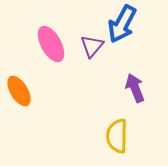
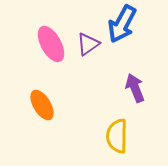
purple triangle: moved 4 px left, 2 px up; rotated 15 degrees clockwise
orange ellipse: moved 23 px right, 14 px down
